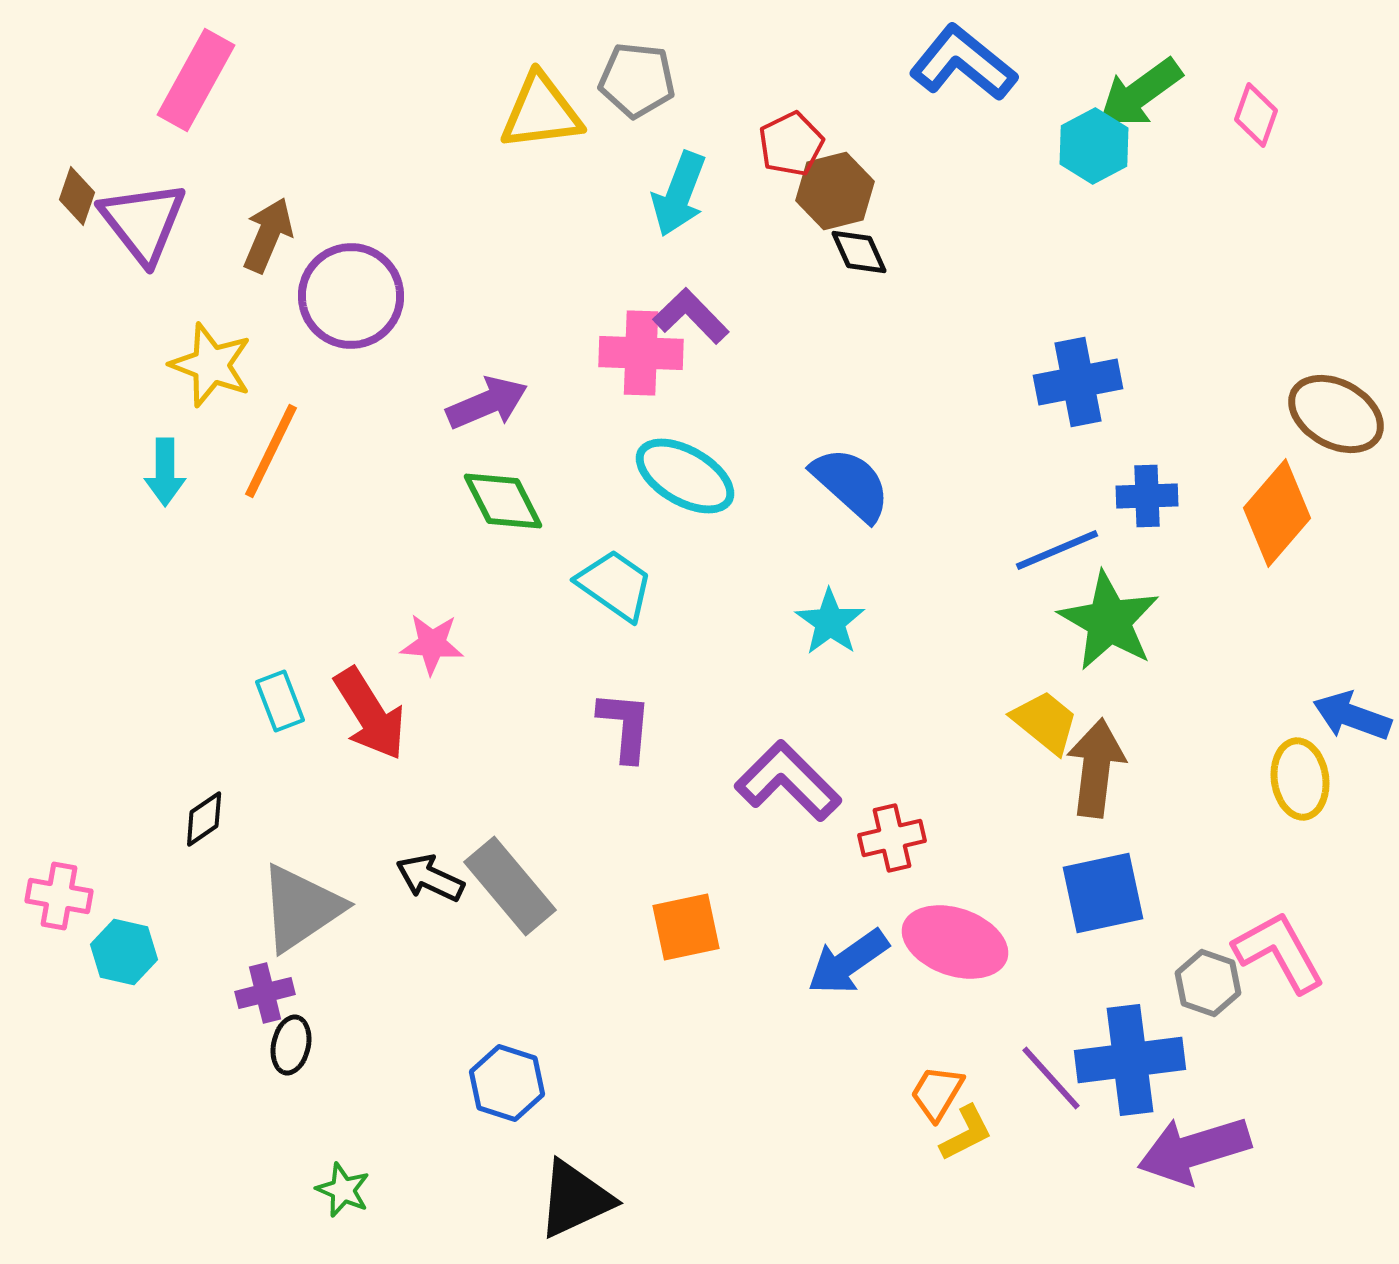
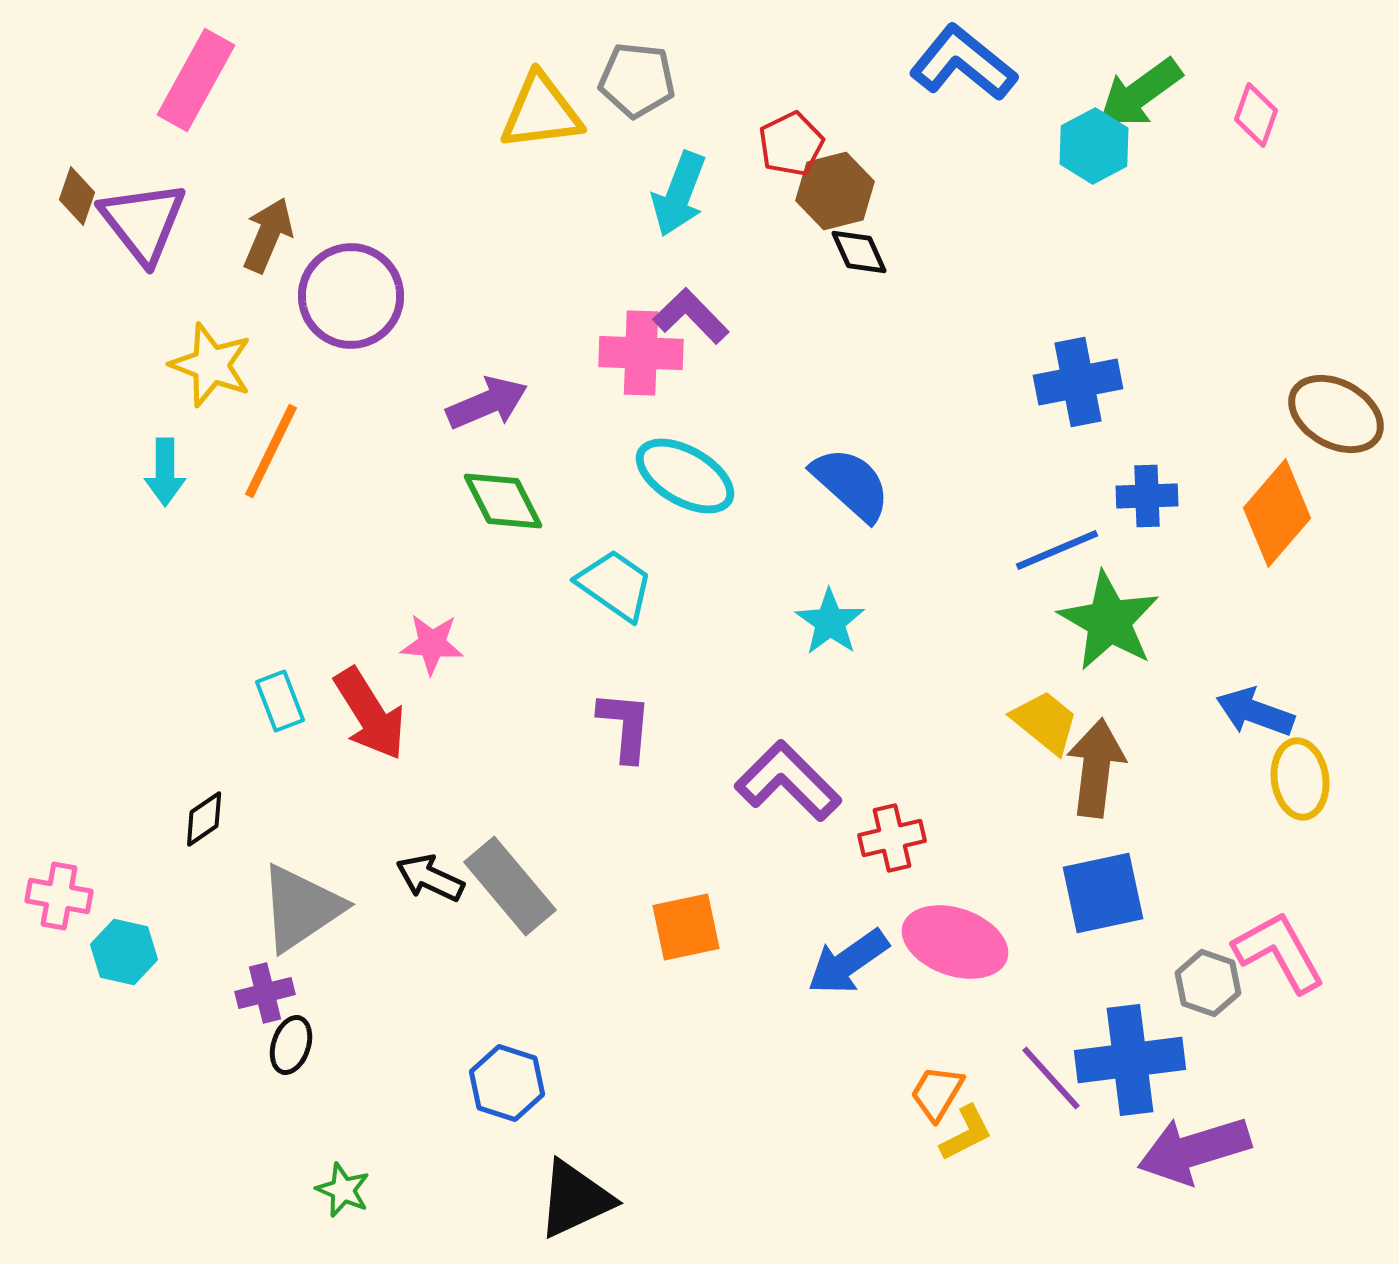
blue arrow at (1352, 716): moved 97 px left, 4 px up
black ellipse at (291, 1045): rotated 6 degrees clockwise
